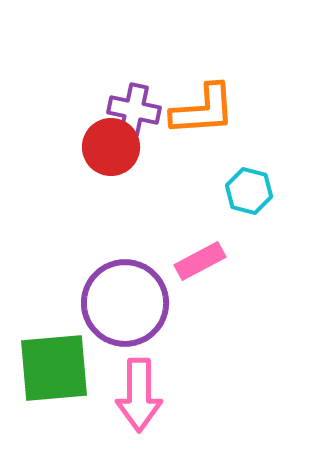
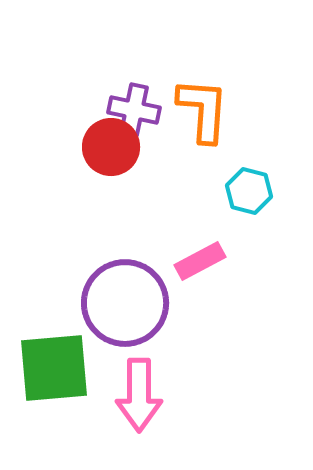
orange L-shape: rotated 82 degrees counterclockwise
